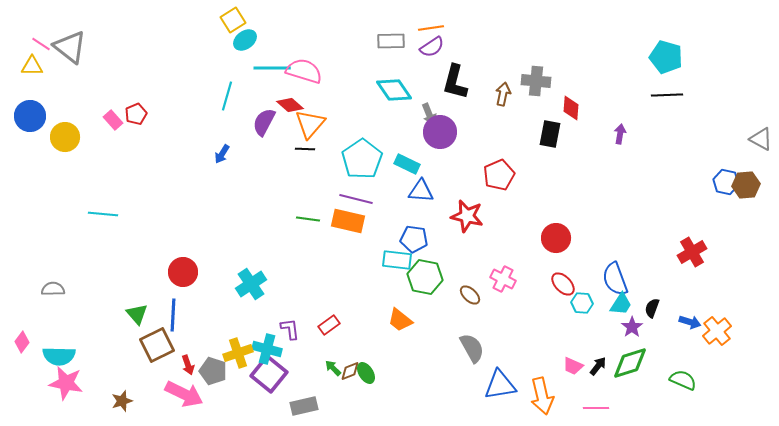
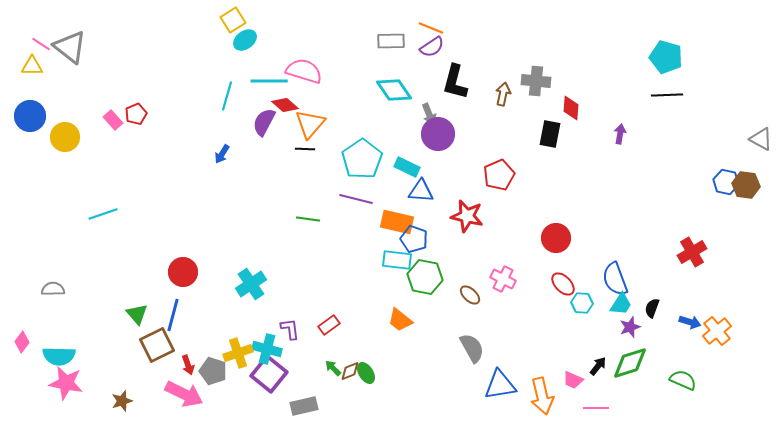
orange line at (431, 28): rotated 30 degrees clockwise
cyan line at (272, 68): moved 3 px left, 13 px down
red diamond at (290, 105): moved 5 px left
purple circle at (440, 132): moved 2 px left, 2 px down
cyan rectangle at (407, 164): moved 3 px down
brown hexagon at (746, 185): rotated 12 degrees clockwise
cyan line at (103, 214): rotated 24 degrees counterclockwise
orange rectangle at (348, 221): moved 49 px right, 1 px down
blue pentagon at (414, 239): rotated 12 degrees clockwise
blue line at (173, 315): rotated 12 degrees clockwise
purple star at (632, 327): moved 2 px left; rotated 15 degrees clockwise
pink trapezoid at (573, 366): moved 14 px down
